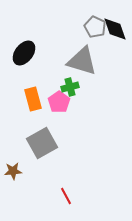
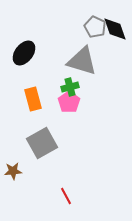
pink pentagon: moved 10 px right
